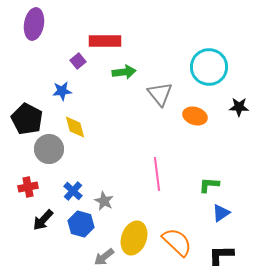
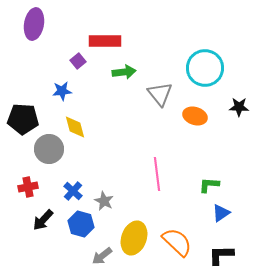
cyan circle: moved 4 px left, 1 px down
black pentagon: moved 4 px left; rotated 24 degrees counterclockwise
gray arrow: moved 2 px left, 1 px up
